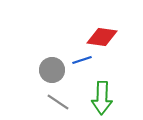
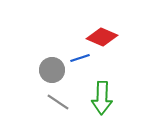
red diamond: rotated 16 degrees clockwise
blue line: moved 2 px left, 2 px up
